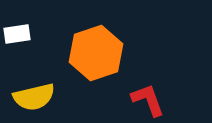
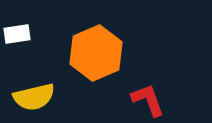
orange hexagon: rotated 4 degrees counterclockwise
